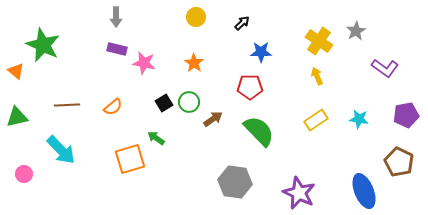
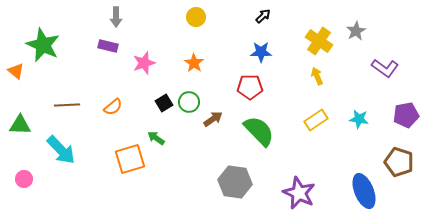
black arrow: moved 21 px right, 7 px up
purple rectangle: moved 9 px left, 3 px up
pink star: rotated 30 degrees counterclockwise
green triangle: moved 3 px right, 8 px down; rotated 15 degrees clockwise
brown pentagon: rotated 8 degrees counterclockwise
pink circle: moved 5 px down
